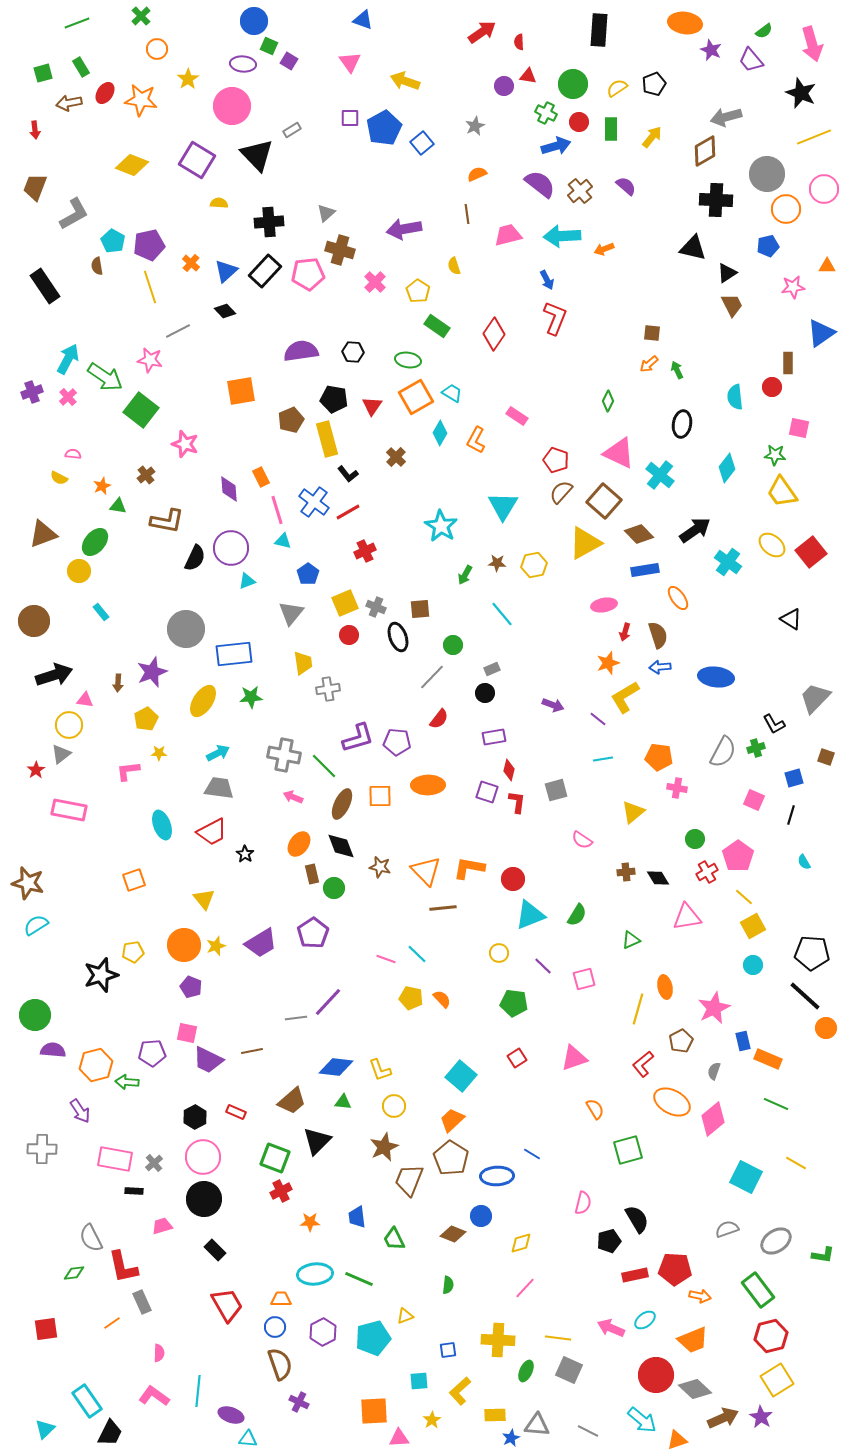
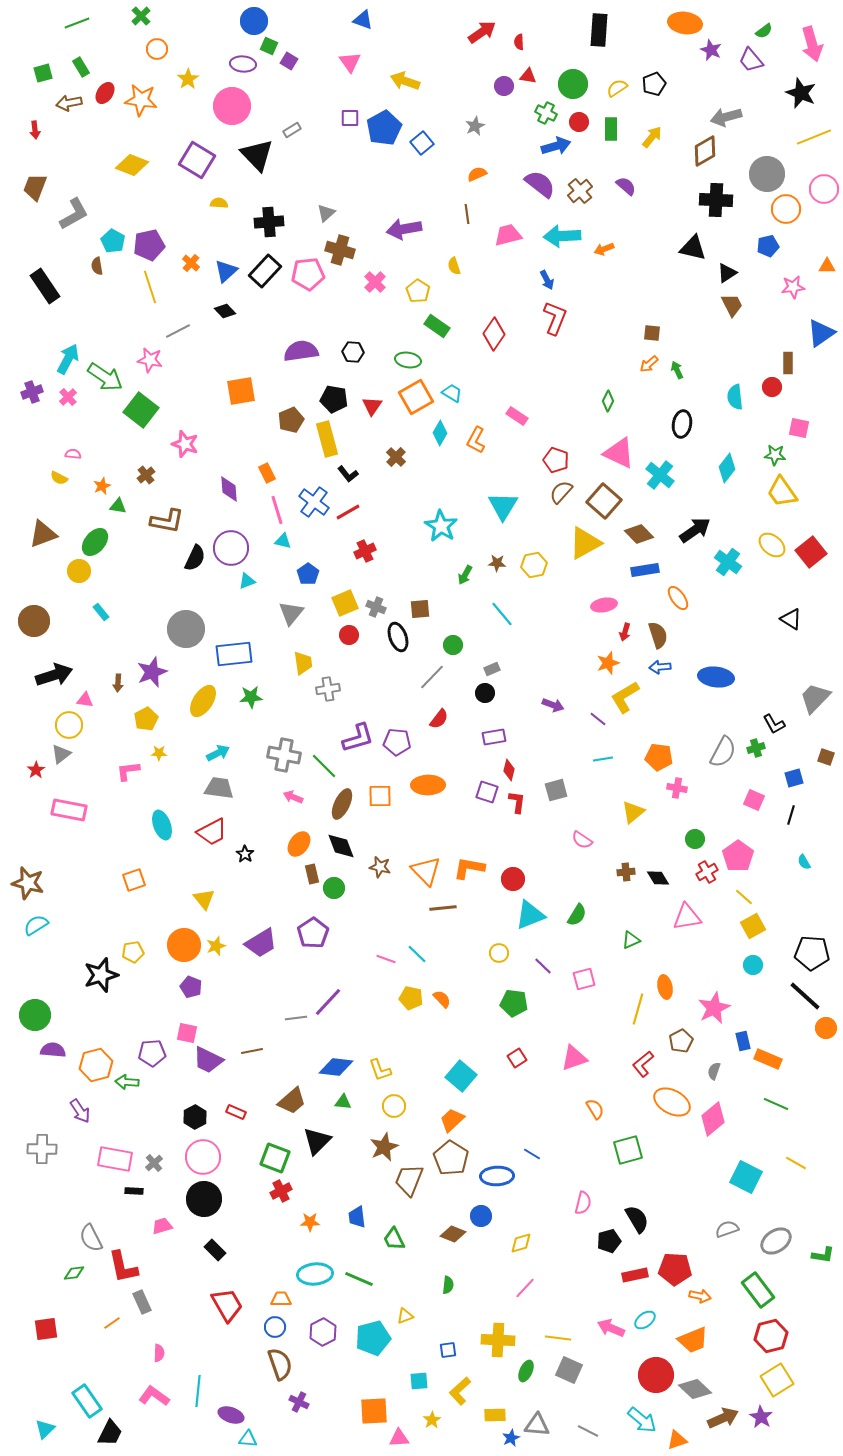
orange rectangle at (261, 477): moved 6 px right, 4 px up
